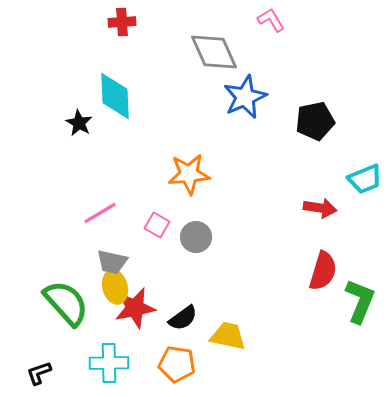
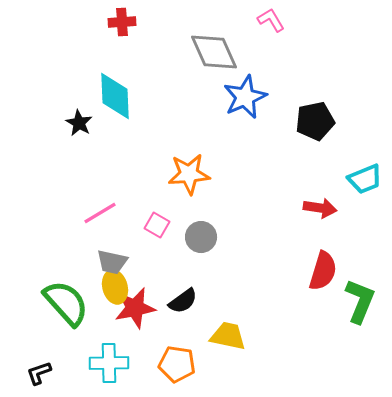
gray circle: moved 5 px right
black semicircle: moved 17 px up
